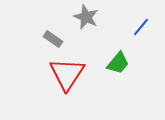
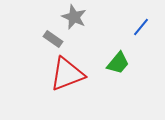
gray star: moved 12 px left
red triangle: rotated 36 degrees clockwise
